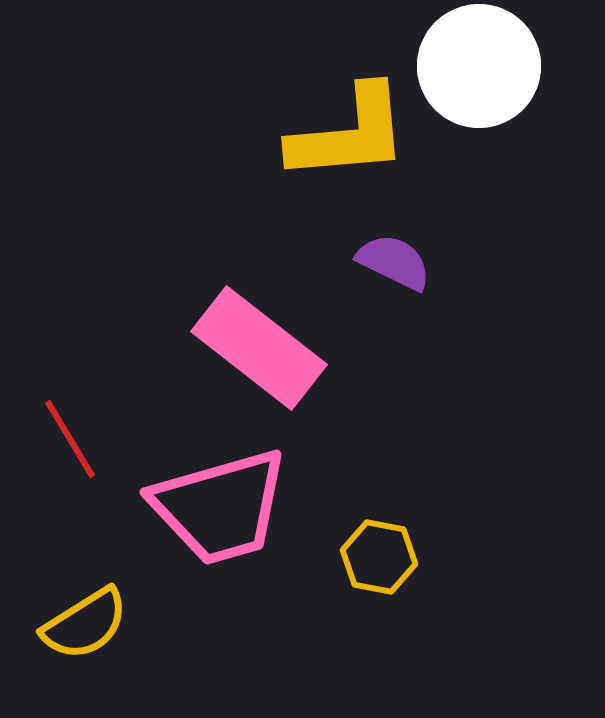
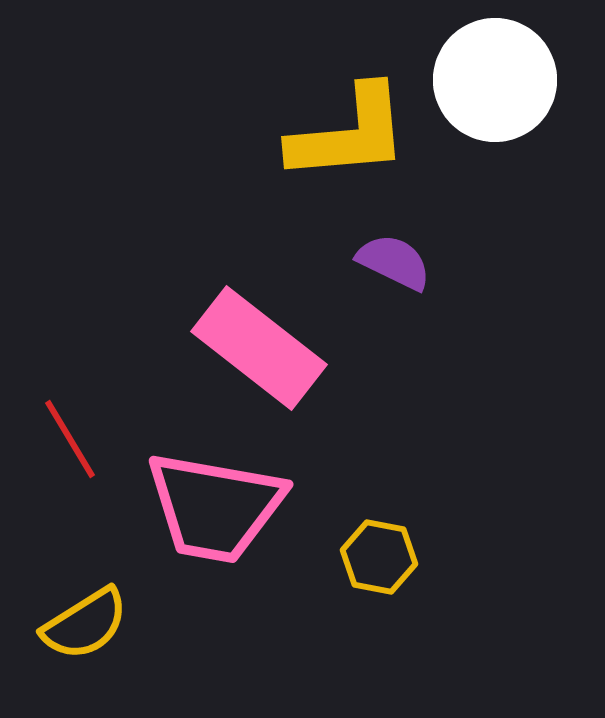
white circle: moved 16 px right, 14 px down
pink trapezoid: moved 5 px left; rotated 26 degrees clockwise
